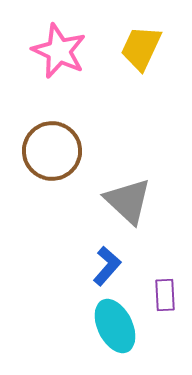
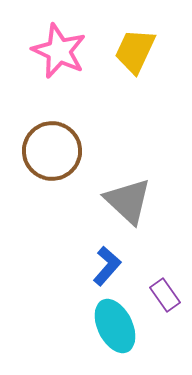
yellow trapezoid: moved 6 px left, 3 px down
purple rectangle: rotated 32 degrees counterclockwise
